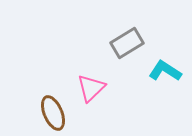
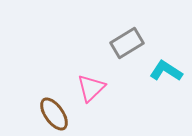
cyan L-shape: moved 1 px right
brown ellipse: moved 1 px right, 1 px down; rotated 12 degrees counterclockwise
